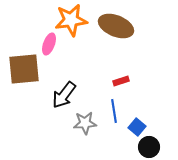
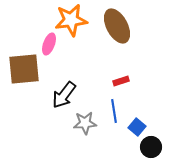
brown ellipse: moved 1 px right; rotated 40 degrees clockwise
black circle: moved 2 px right
